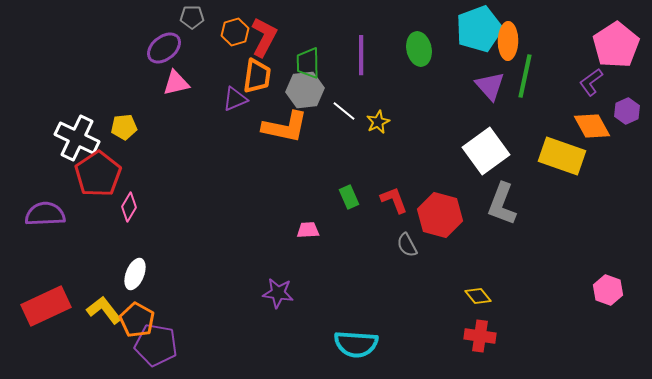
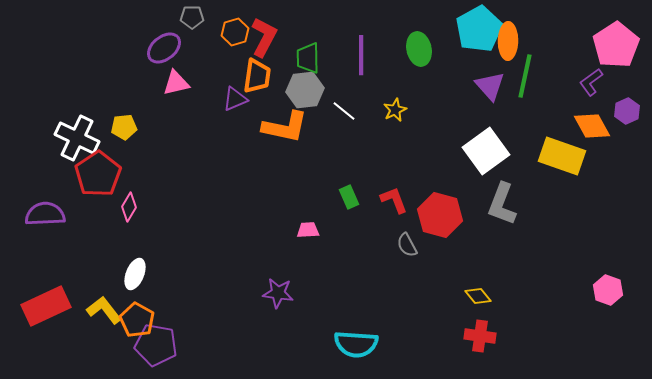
cyan pentagon at (479, 29): rotated 9 degrees counterclockwise
green trapezoid at (308, 63): moved 5 px up
yellow star at (378, 122): moved 17 px right, 12 px up
